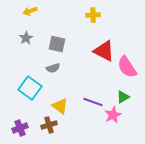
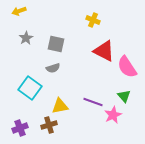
yellow arrow: moved 11 px left
yellow cross: moved 5 px down; rotated 24 degrees clockwise
gray square: moved 1 px left
green triangle: moved 1 px right, 1 px up; rotated 40 degrees counterclockwise
yellow triangle: rotated 48 degrees counterclockwise
